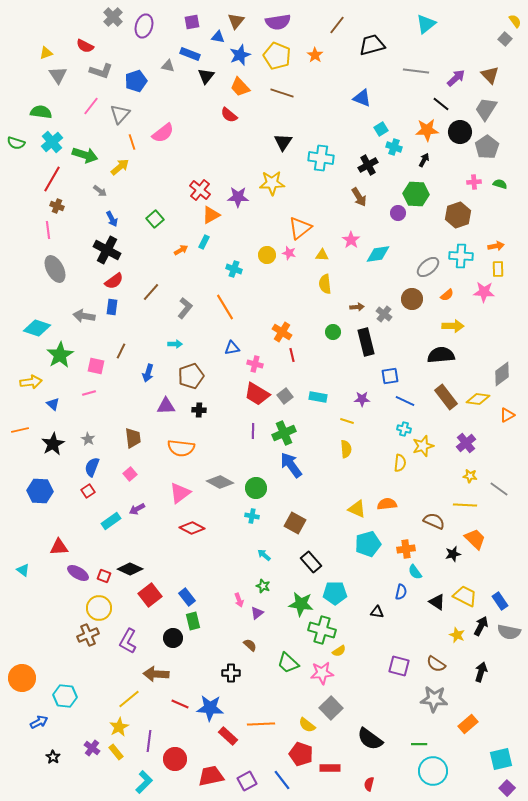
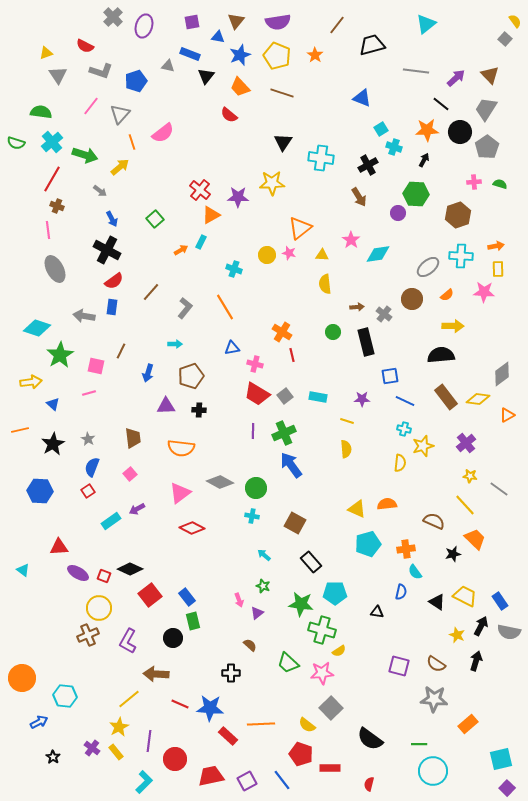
cyan rectangle at (204, 242): moved 3 px left
yellow line at (465, 505): rotated 45 degrees clockwise
black arrow at (481, 672): moved 5 px left, 11 px up
